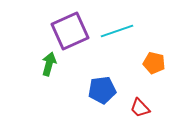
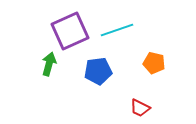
cyan line: moved 1 px up
blue pentagon: moved 4 px left, 19 px up
red trapezoid: rotated 20 degrees counterclockwise
